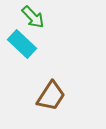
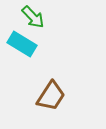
cyan rectangle: rotated 12 degrees counterclockwise
